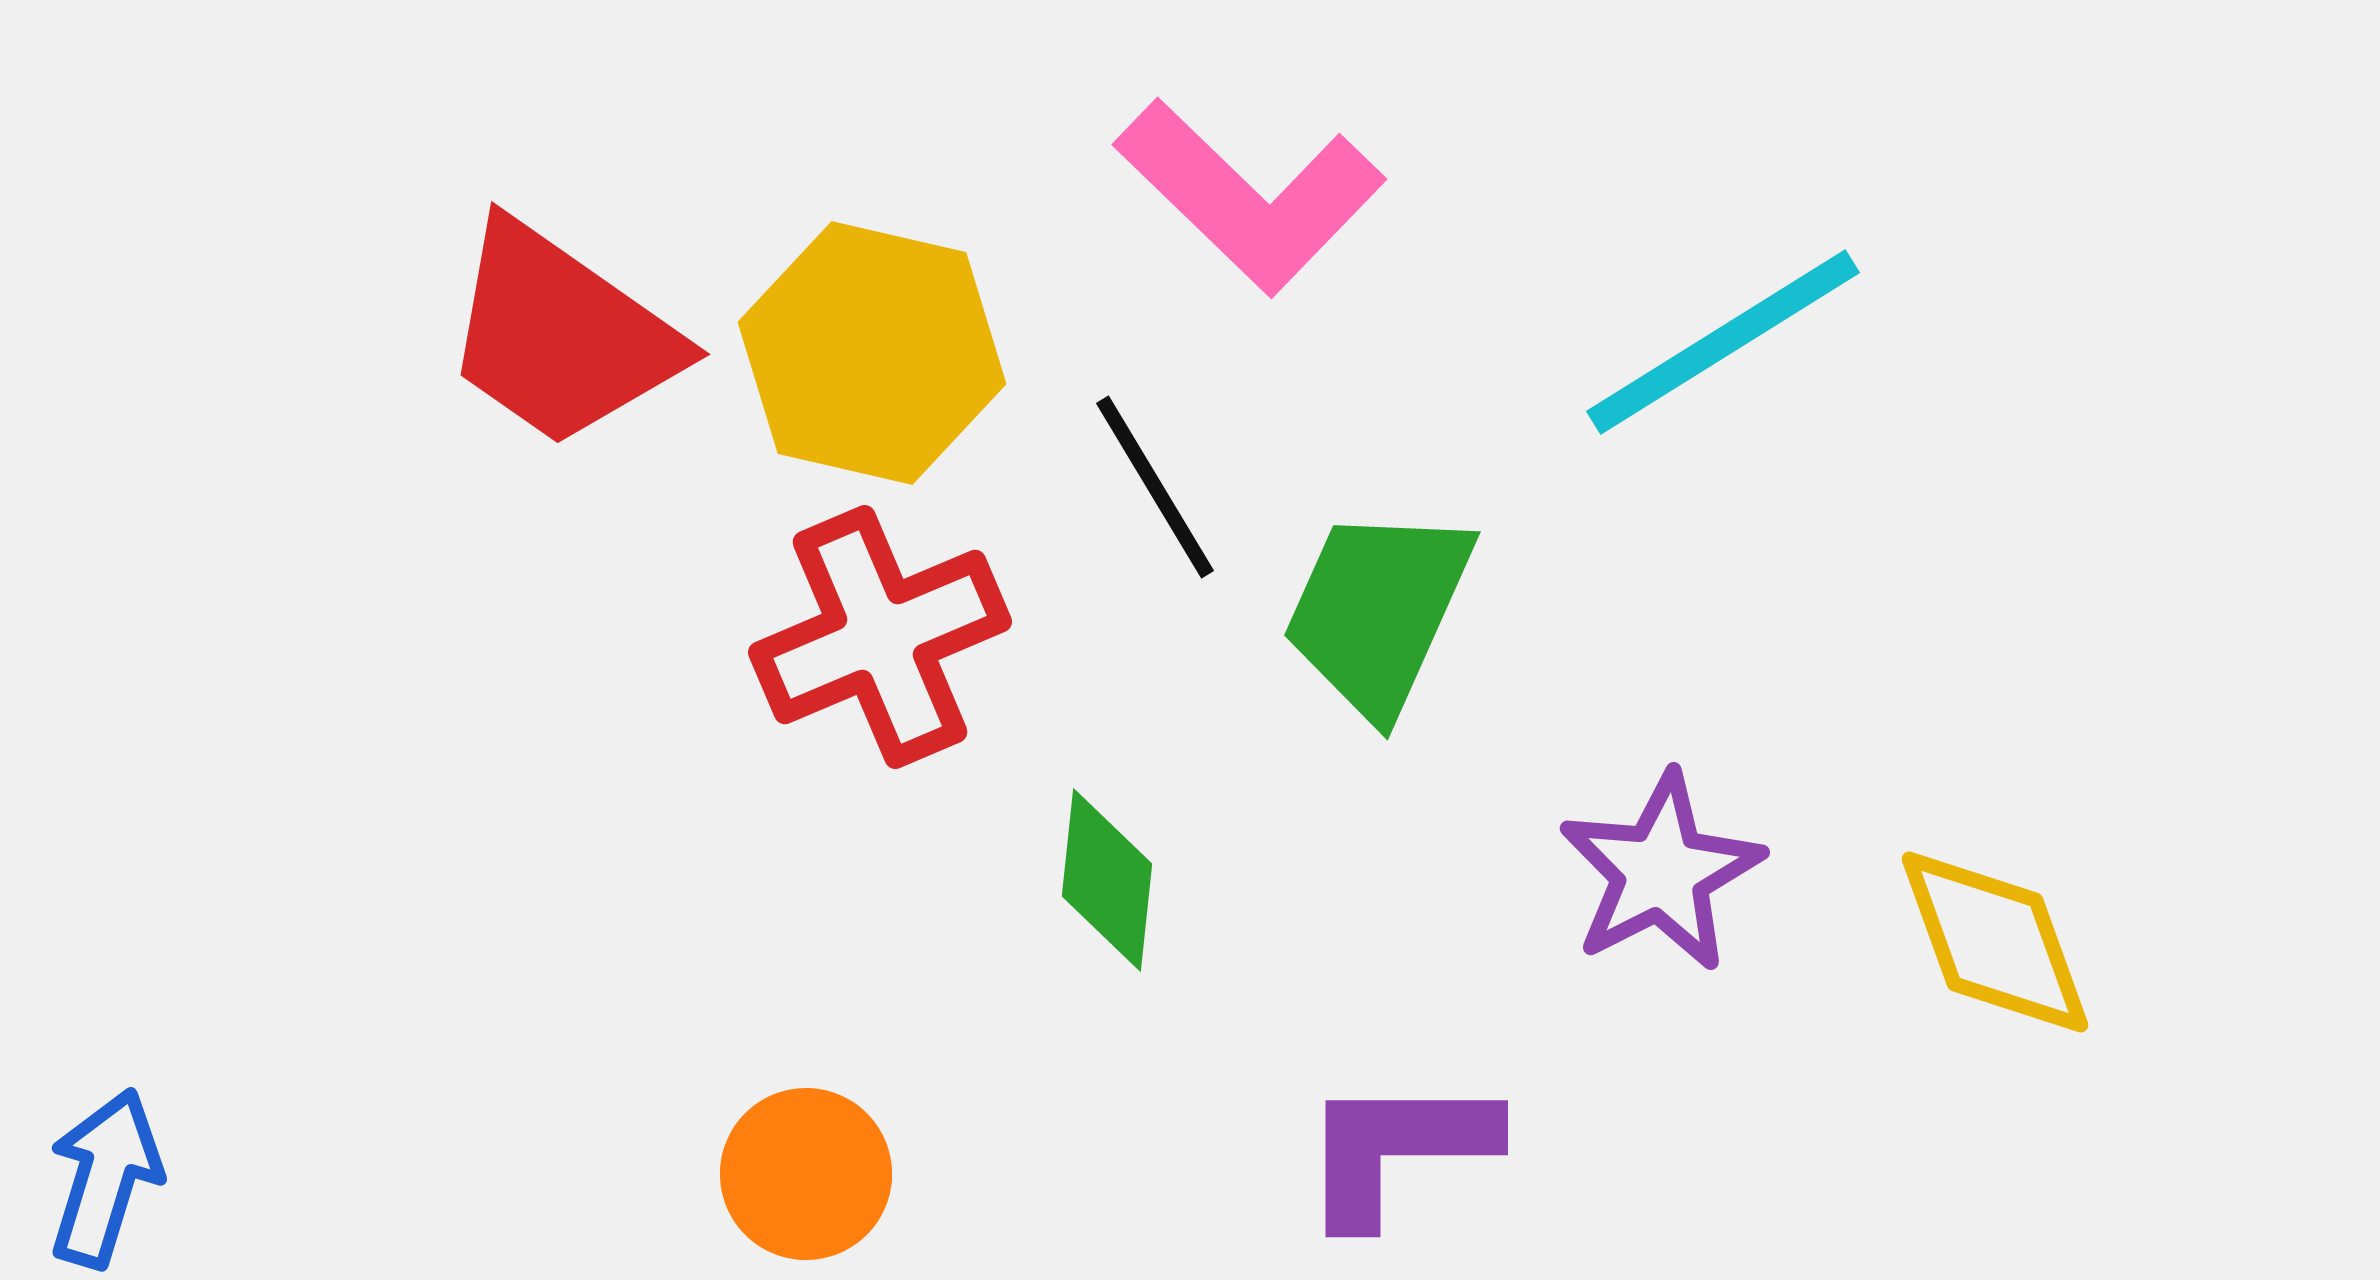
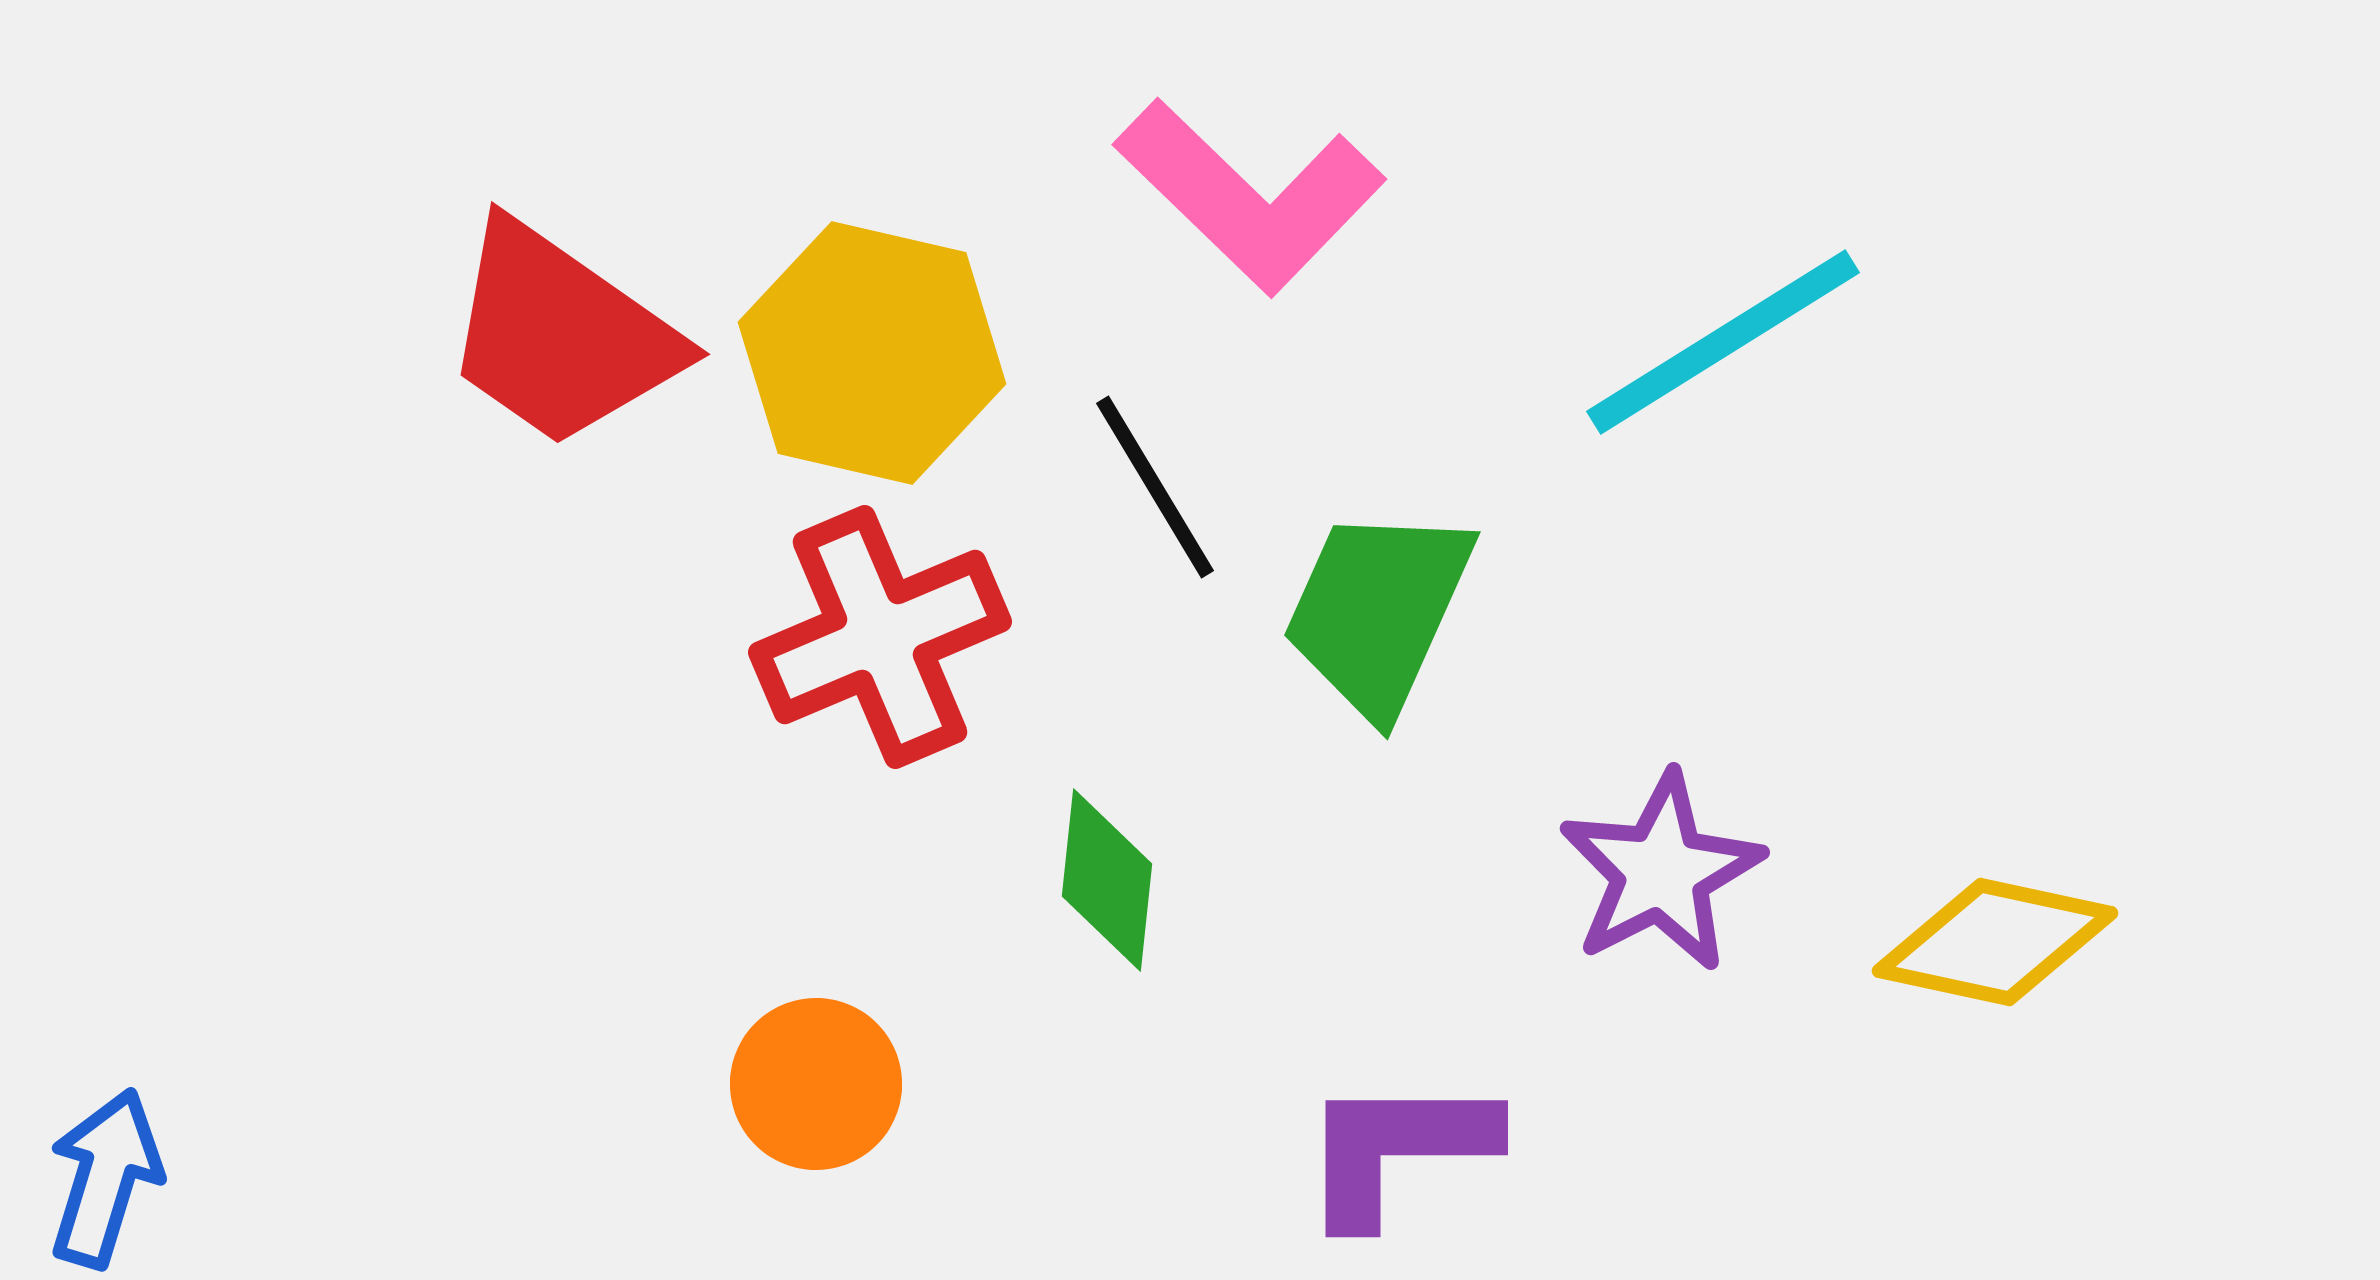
yellow diamond: rotated 58 degrees counterclockwise
orange circle: moved 10 px right, 90 px up
